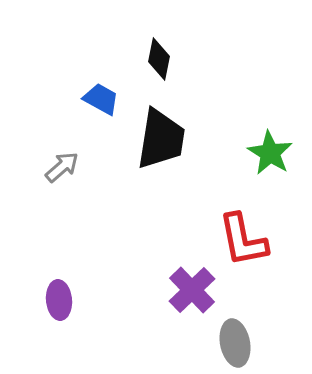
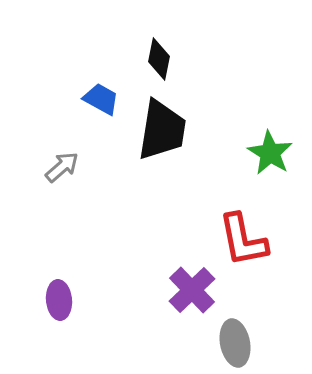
black trapezoid: moved 1 px right, 9 px up
